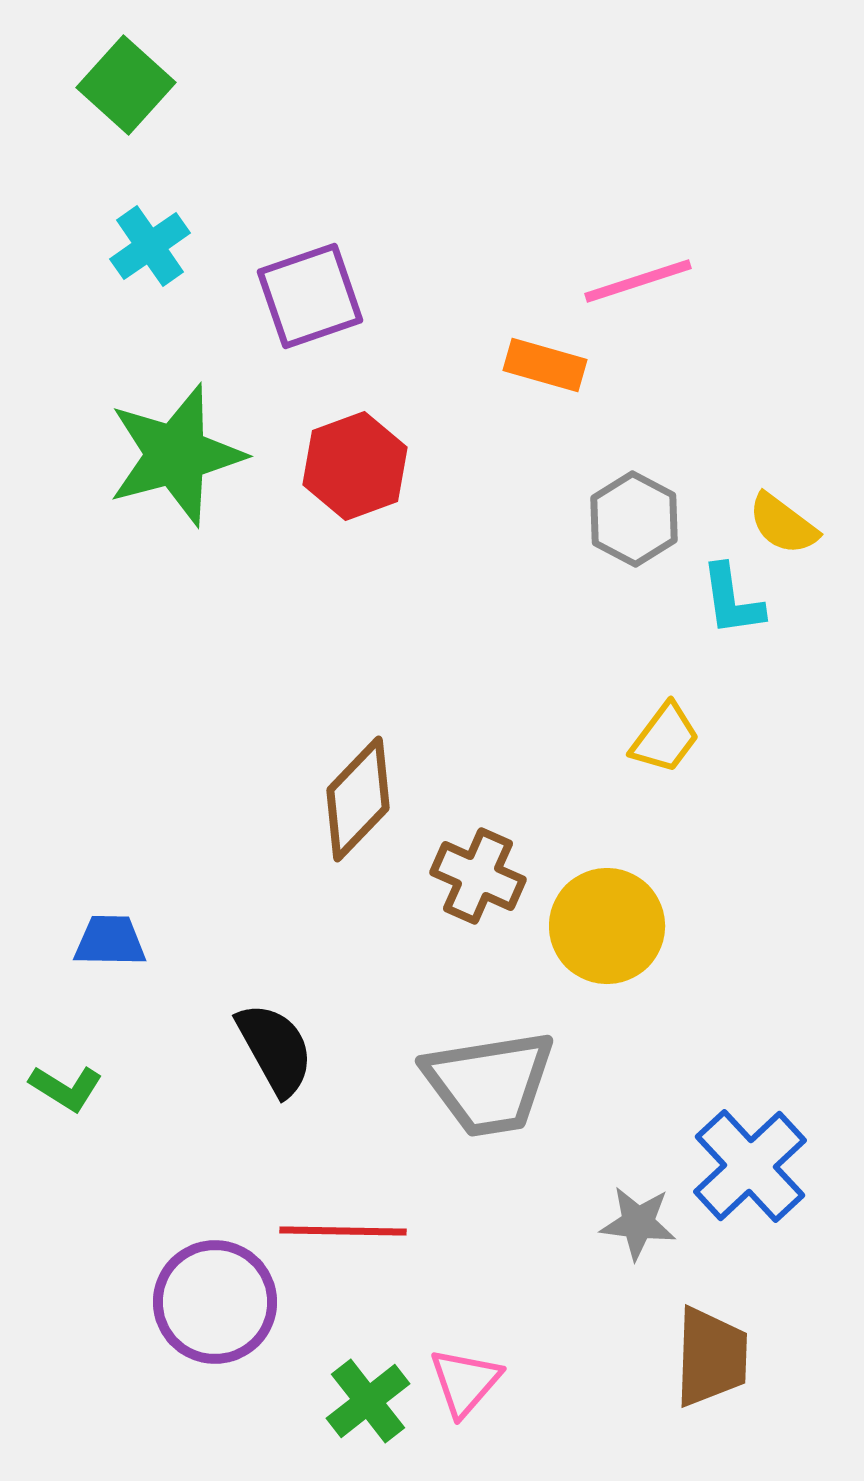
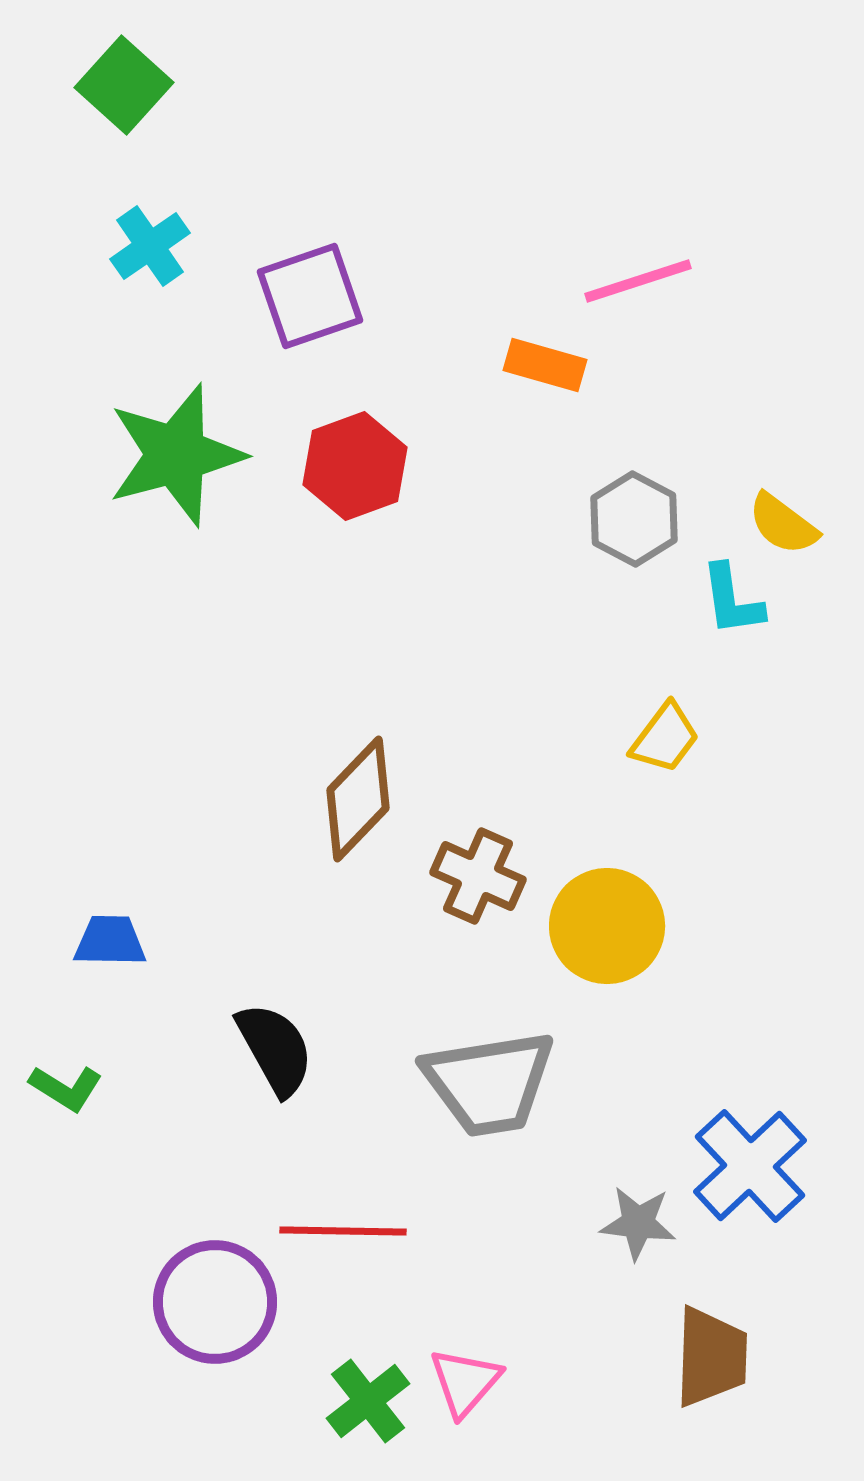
green square: moved 2 px left
